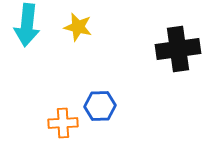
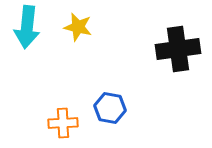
cyan arrow: moved 2 px down
blue hexagon: moved 10 px right, 2 px down; rotated 12 degrees clockwise
